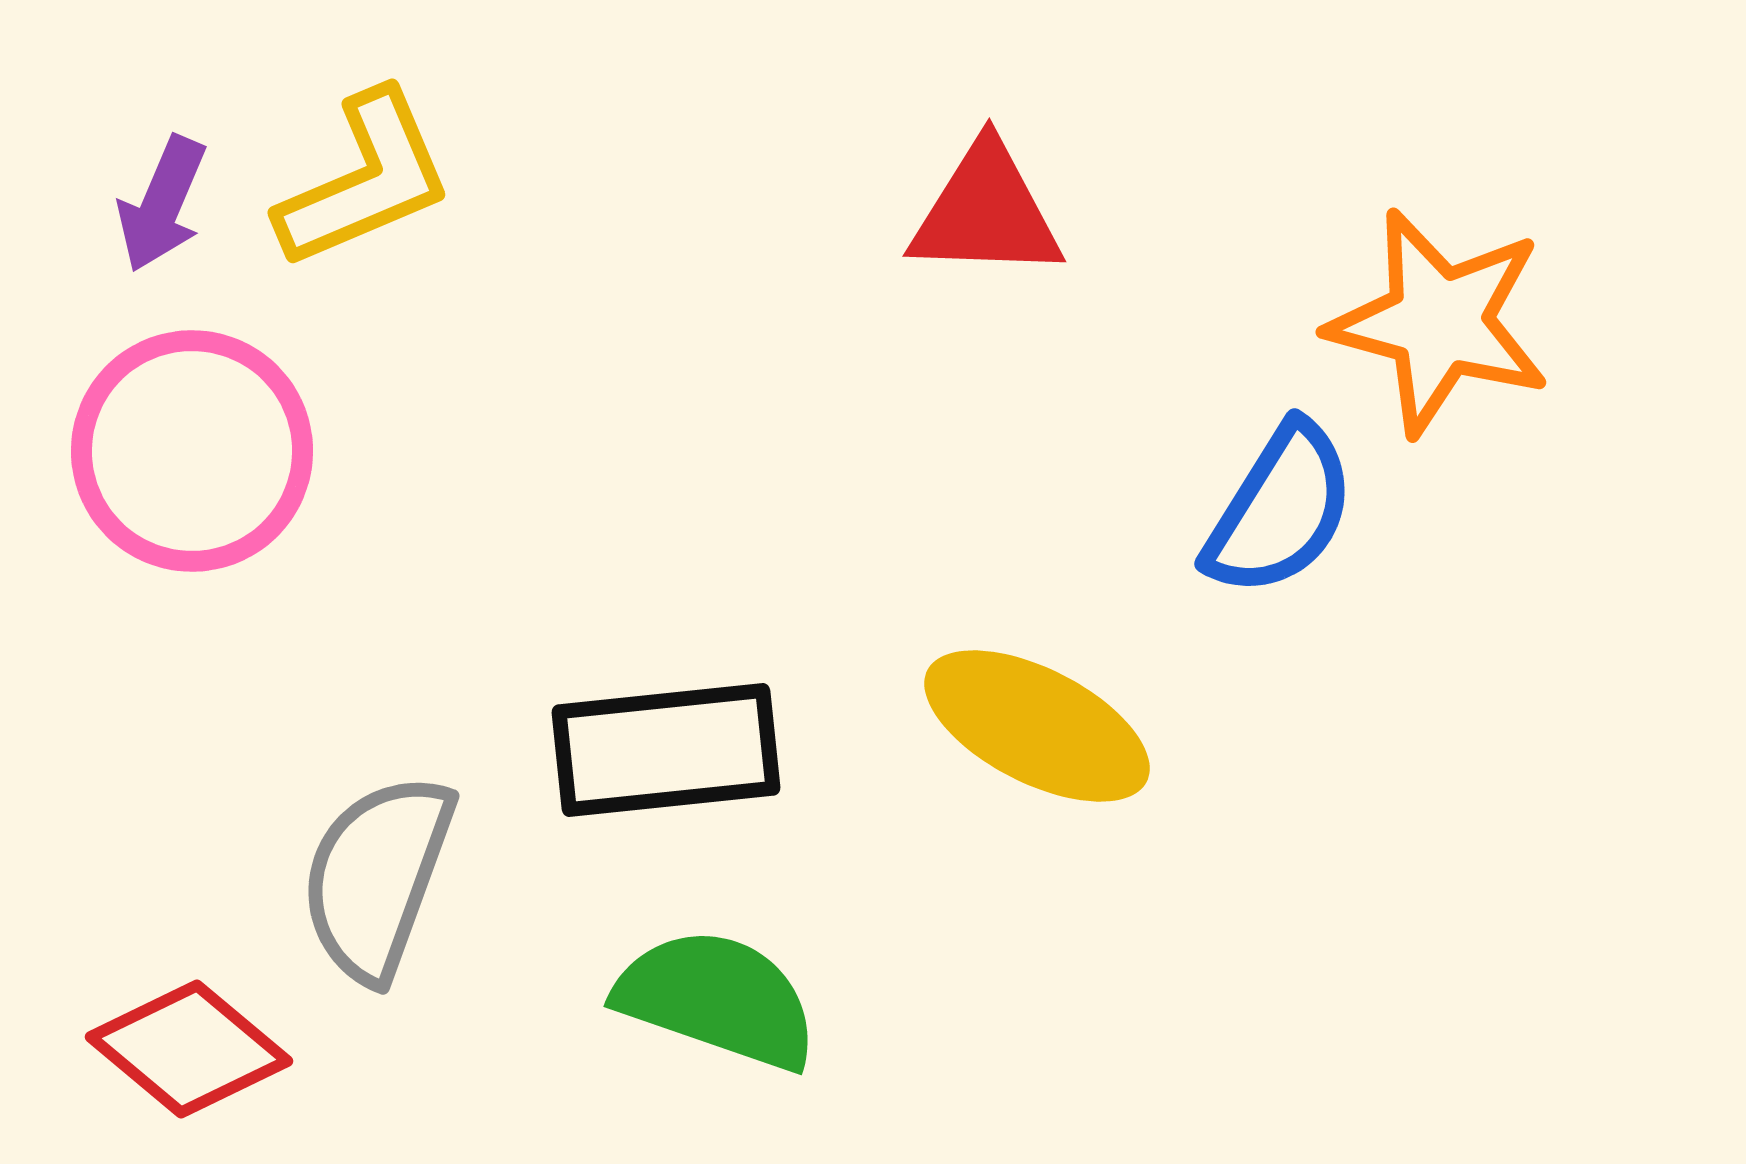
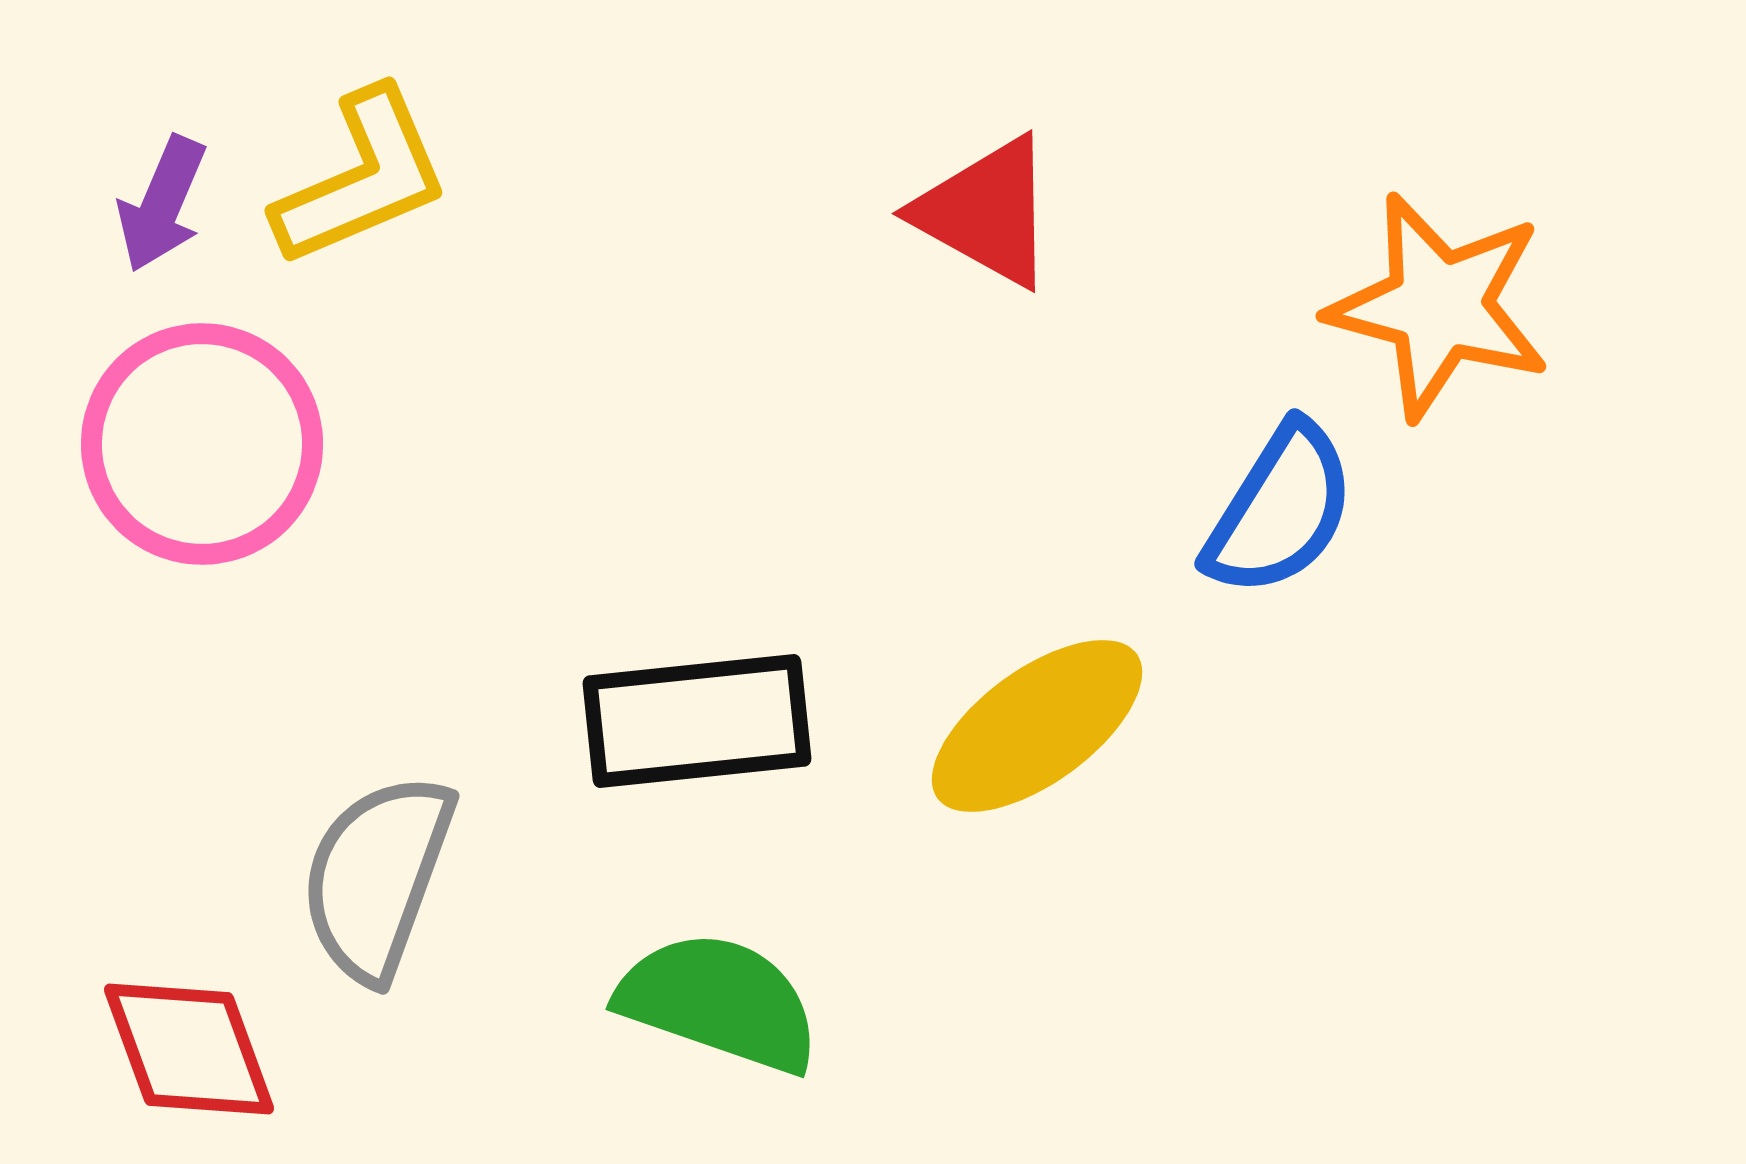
yellow L-shape: moved 3 px left, 2 px up
red triangle: rotated 27 degrees clockwise
orange star: moved 16 px up
pink circle: moved 10 px right, 7 px up
yellow ellipse: rotated 63 degrees counterclockwise
black rectangle: moved 31 px right, 29 px up
green semicircle: moved 2 px right, 3 px down
red diamond: rotated 30 degrees clockwise
